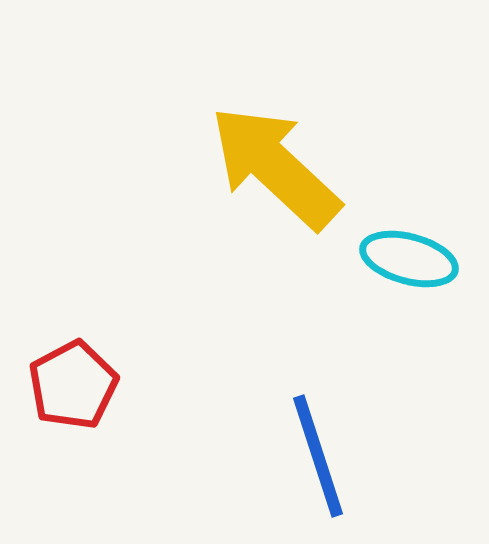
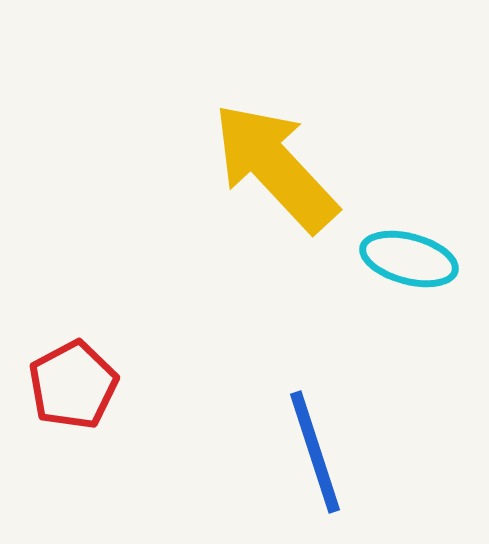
yellow arrow: rotated 4 degrees clockwise
blue line: moved 3 px left, 4 px up
